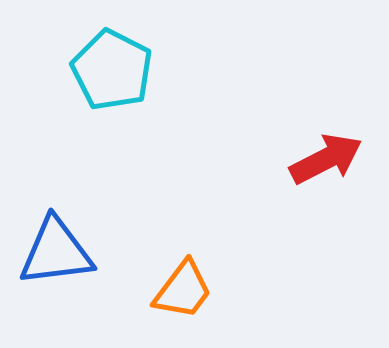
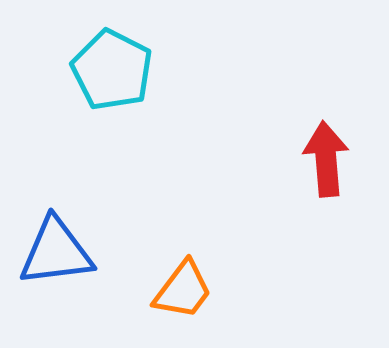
red arrow: rotated 68 degrees counterclockwise
